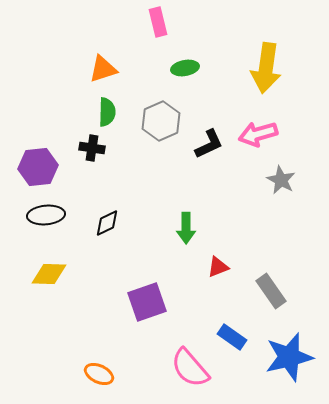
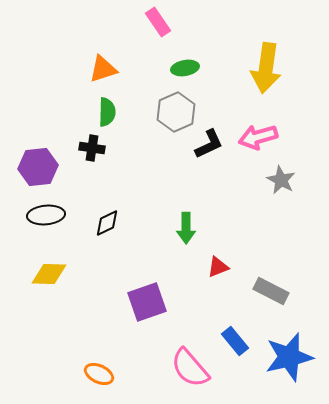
pink rectangle: rotated 20 degrees counterclockwise
gray hexagon: moved 15 px right, 9 px up
pink arrow: moved 3 px down
gray rectangle: rotated 28 degrees counterclockwise
blue rectangle: moved 3 px right, 4 px down; rotated 16 degrees clockwise
